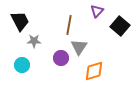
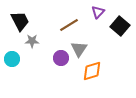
purple triangle: moved 1 px right, 1 px down
brown line: rotated 48 degrees clockwise
gray star: moved 2 px left
gray triangle: moved 2 px down
cyan circle: moved 10 px left, 6 px up
orange diamond: moved 2 px left
